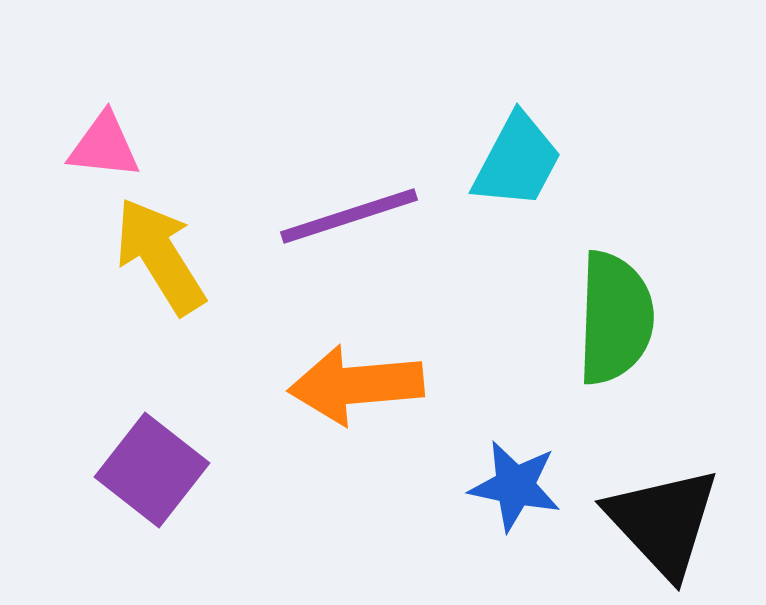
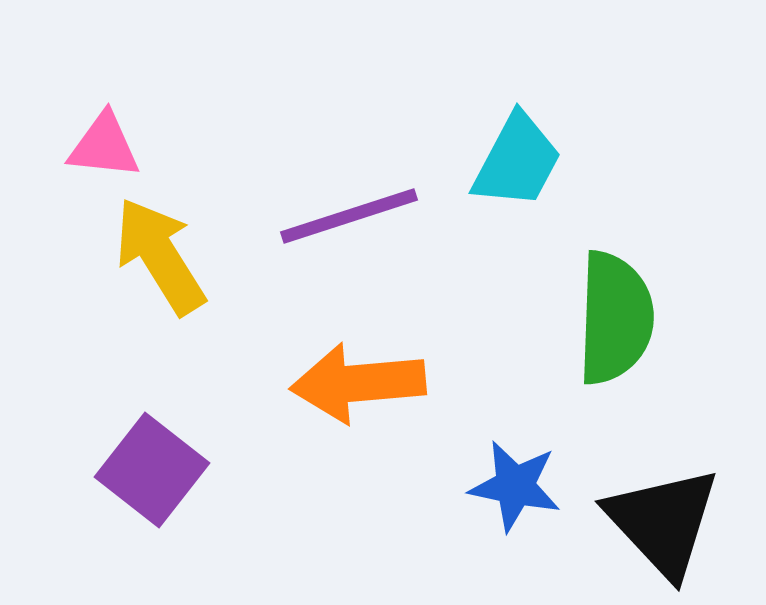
orange arrow: moved 2 px right, 2 px up
